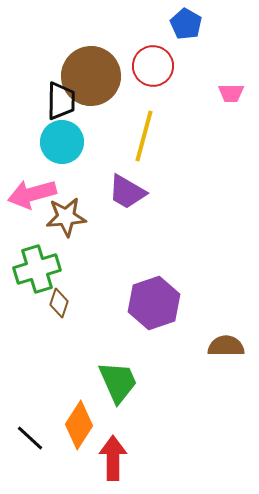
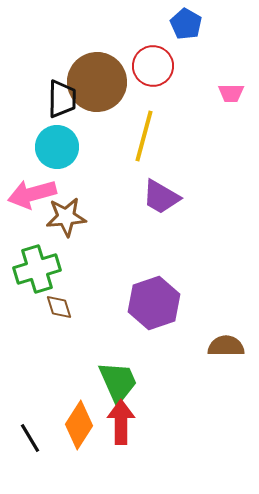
brown circle: moved 6 px right, 6 px down
black trapezoid: moved 1 px right, 2 px up
cyan circle: moved 5 px left, 5 px down
purple trapezoid: moved 34 px right, 5 px down
brown diamond: moved 4 px down; rotated 36 degrees counterclockwise
black line: rotated 16 degrees clockwise
red arrow: moved 8 px right, 36 px up
